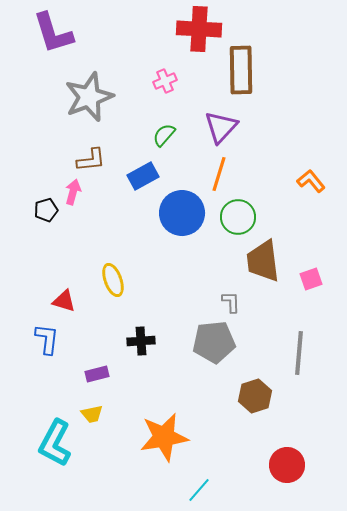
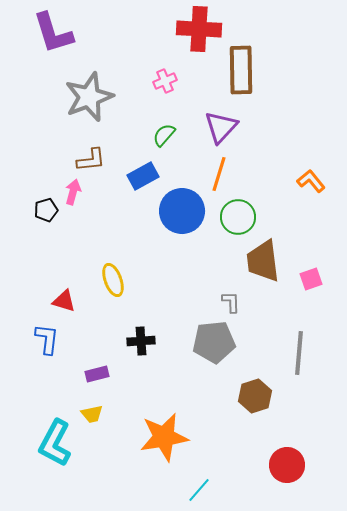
blue circle: moved 2 px up
